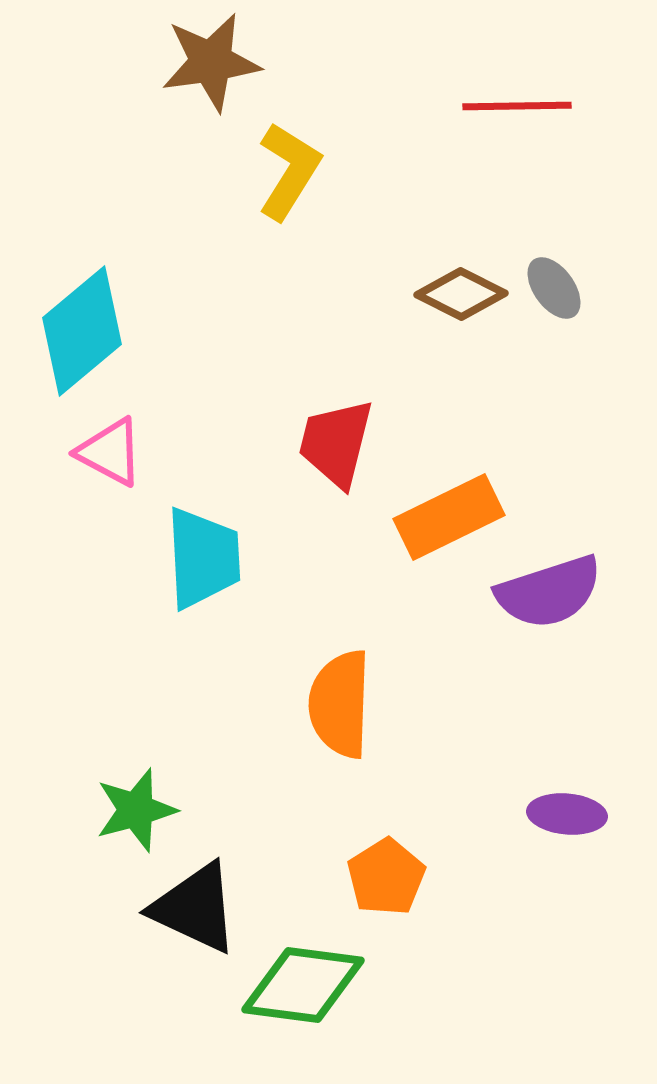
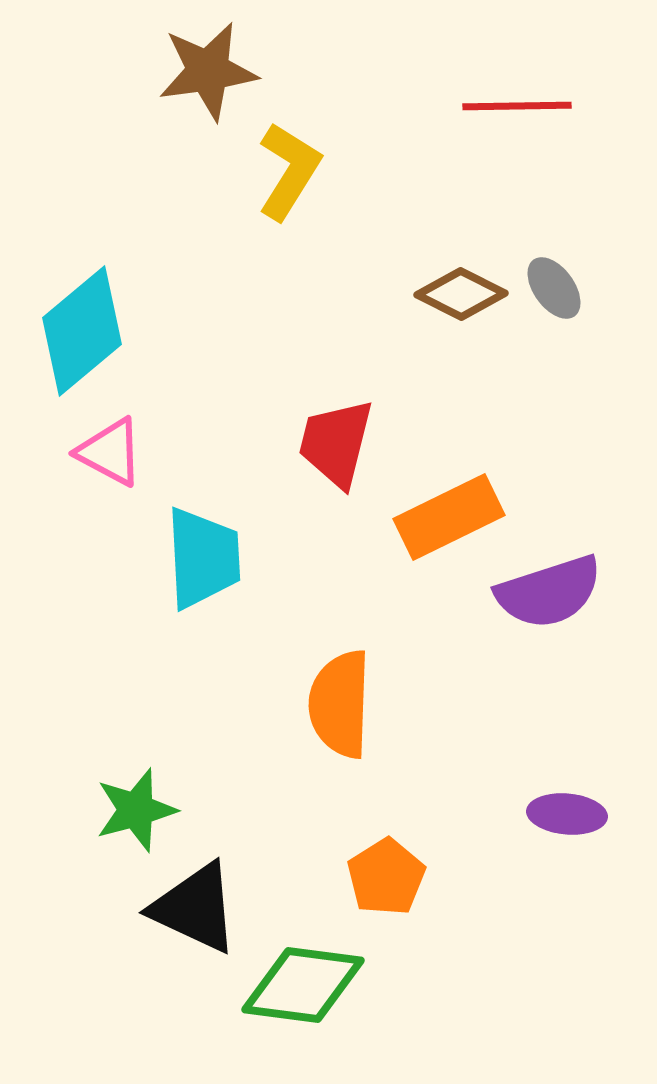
brown star: moved 3 px left, 9 px down
